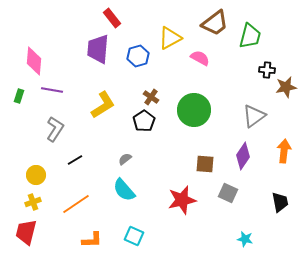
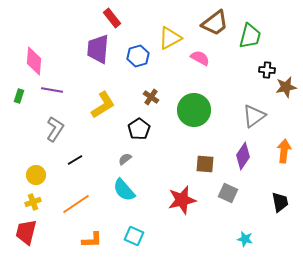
black pentagon: moved 5 px left, 8 px down
